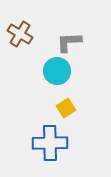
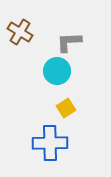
brown cross: moved 2 px up
